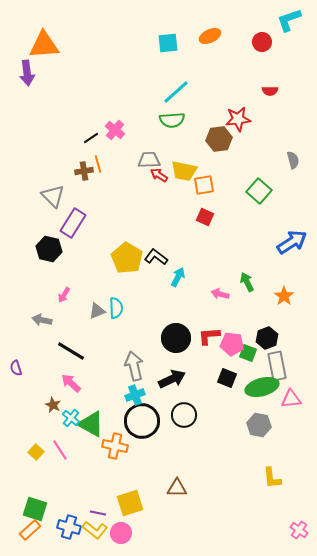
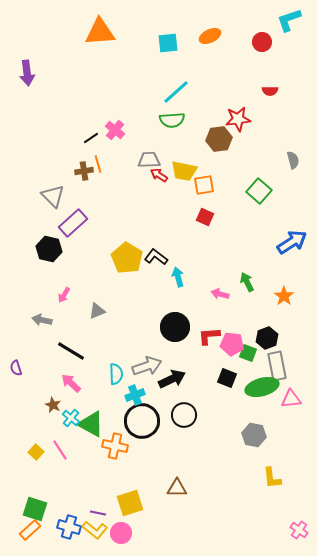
orange triangle at (44, 45): moved 56 px right, 13 px up
purple rectangle at (73, 223): rotated 16 degrees clockwise
cyan arrow at (178, 277): rotated 42 degrees counterclockwise
cyan semicircle at (116, 308): moved 66 px down
black circle at (176, 338): moved 1 px left, 11 px up
gray arrow at (134, 366): moved 13 px right; rotated 84 degrees clockwise
gray hexagon at (259, 425): moved 5 px left, 10 px down
